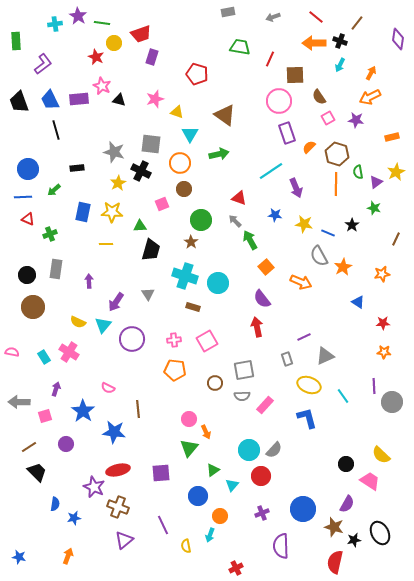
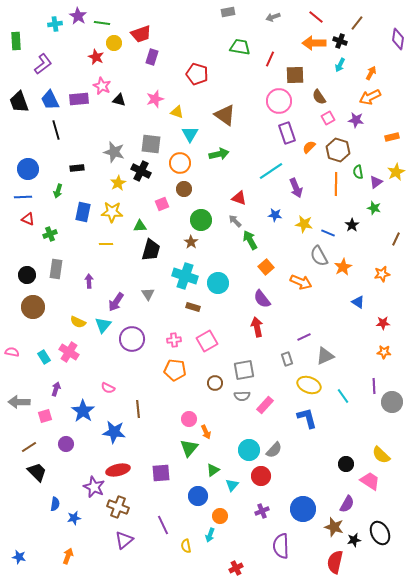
brown hexagon at (337, 154): moved 1 px right, 4 px up
green arrow at (54, 190): moved 4 px right, 1 px down; rotated 32 degrees counterclockwise
purple cross at (262, 513): moved 2 px up
